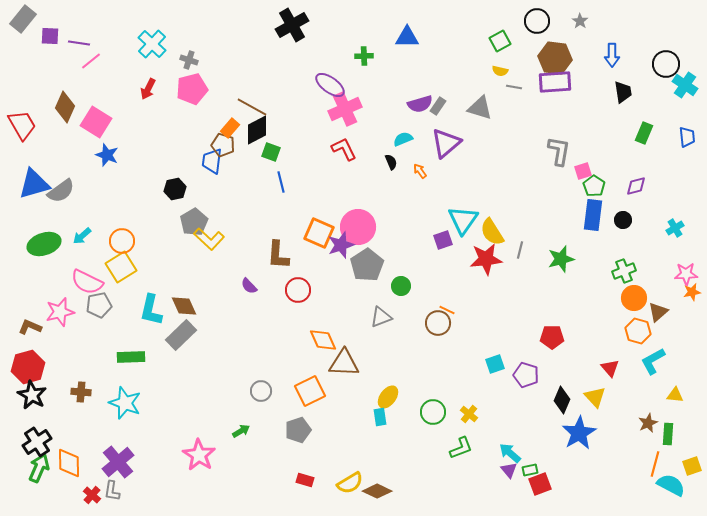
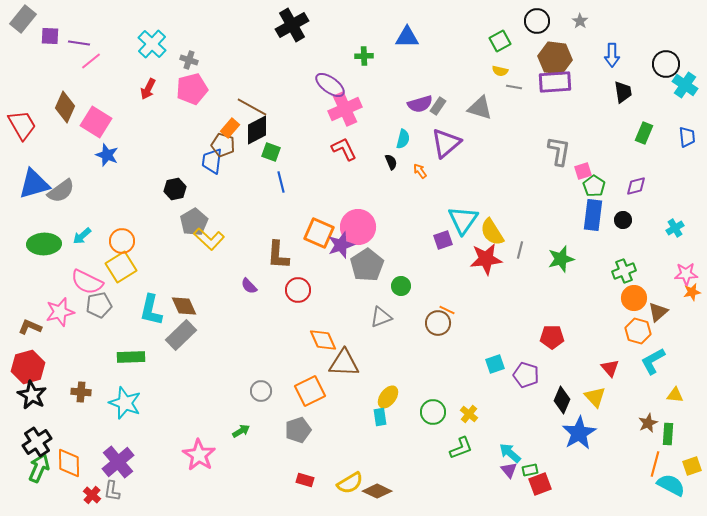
cyan semicircle at (403, 139): rotated 126 degrees clockwise
green ellipse at (44, 244): rotated 16 degrees clockwise
